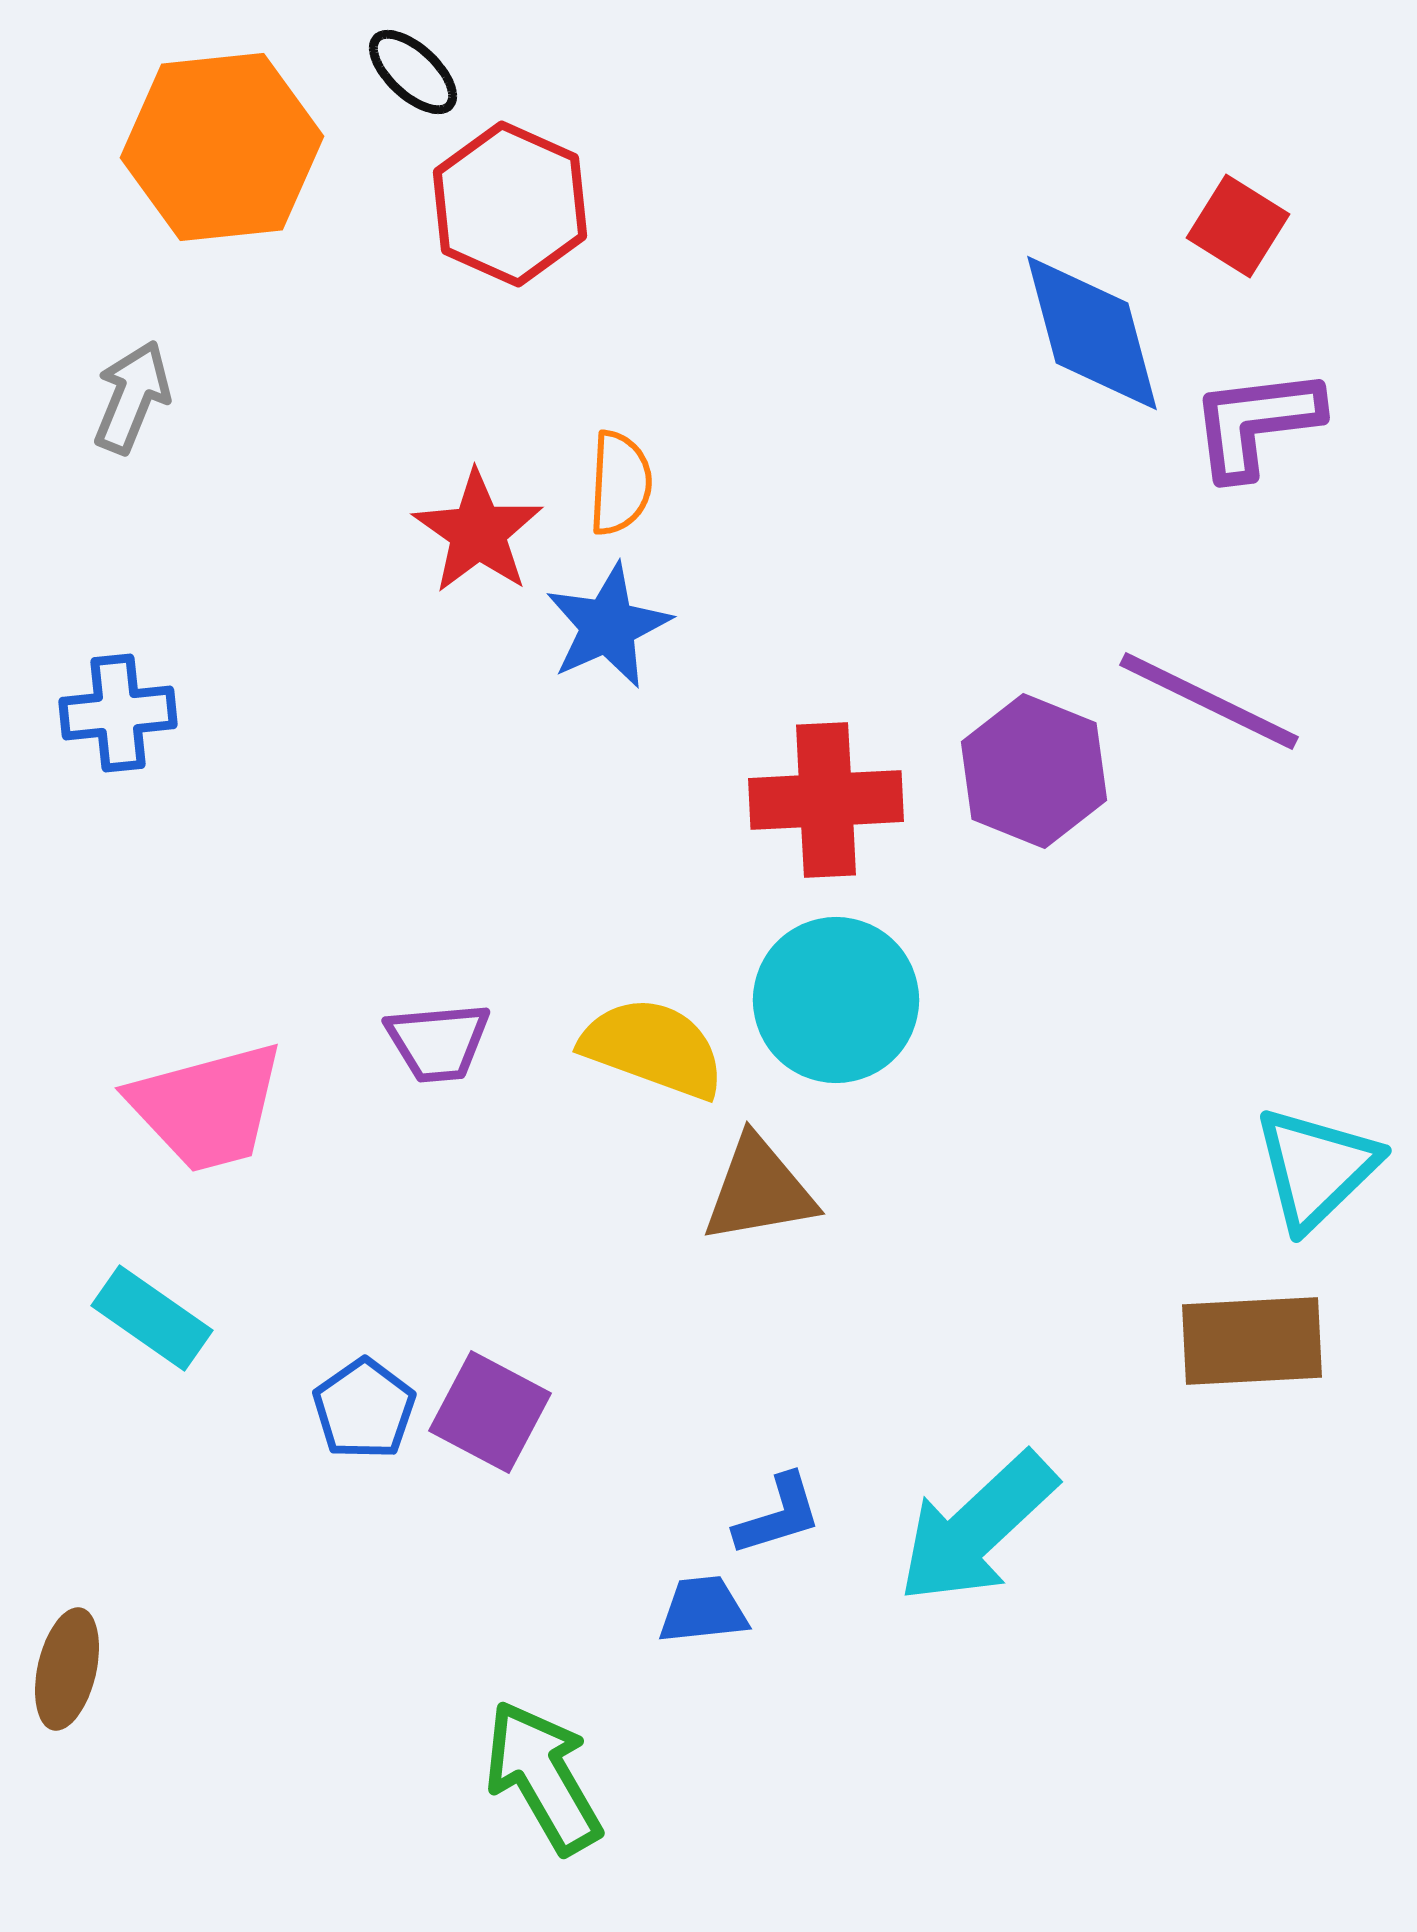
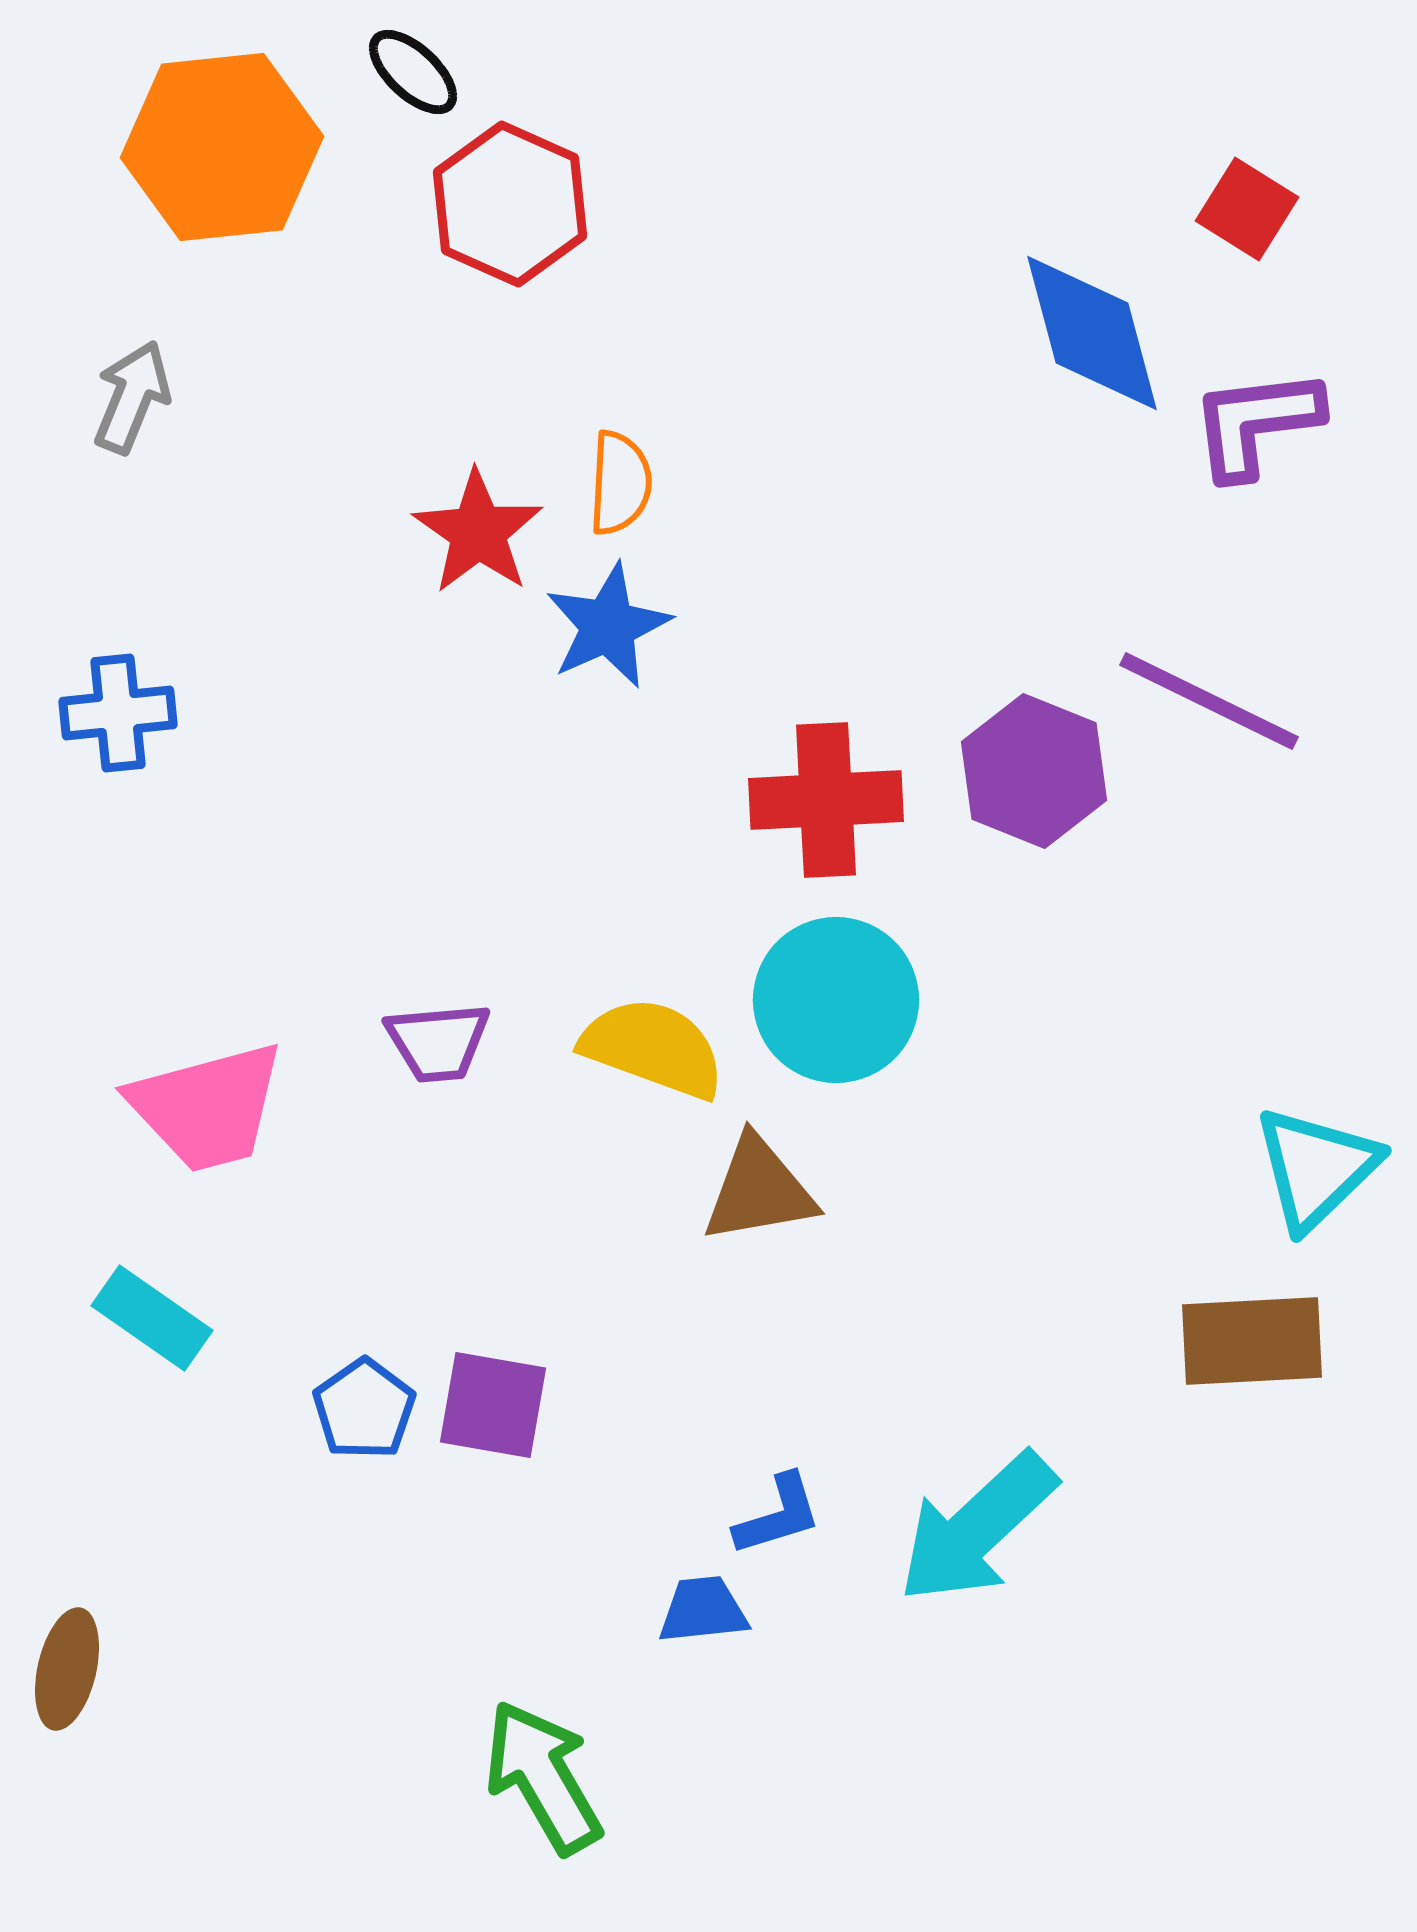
red square: moved 9 px right, 17 px up
purple square: moved 3 px right, 7 px up; rotated 18 degrees counterclockwise
